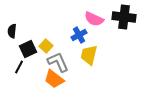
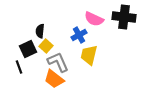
black semicircle: moved 28 px right
black line: rotated 48 degrees counterclockwise
